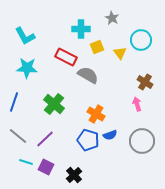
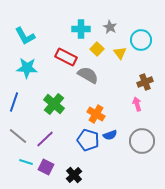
gray star: moved 2 px left, 9 px down
yellow square: moved 2 px down; rotated 24 degrees counterclockwise
brown cross: rotated 35 degrees clockwise
